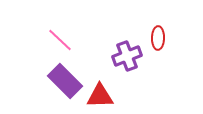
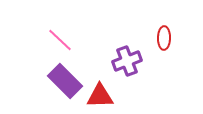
red ellipse: moved 6 px right
purple cross: moved 5 px down
